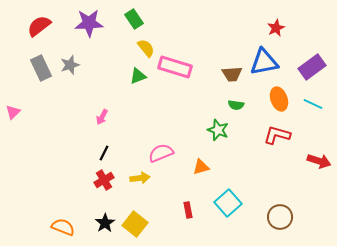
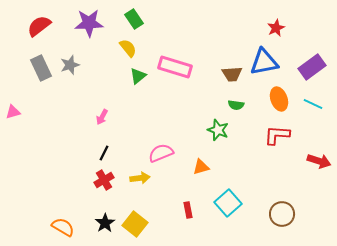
yellow semicircle: moved 18 px left
green triangle: rotated 18 degrees counterclockwise
pink triangle: rotated 28 degrees clockwise
red L-shape: rotated 12 degrees counterclockwise
brown circle: moved 2 px right, 3 px up
orange semicircle: rotated 10 degrees clockwise
